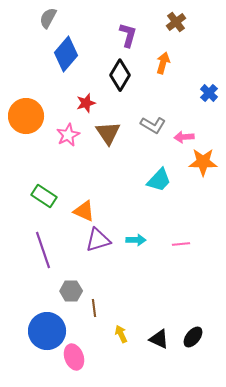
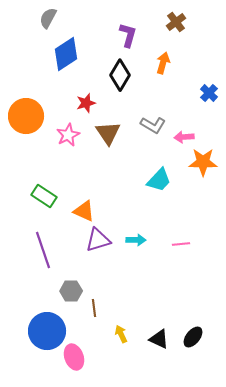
blue diamond: rotated 16 degrees clockwise
